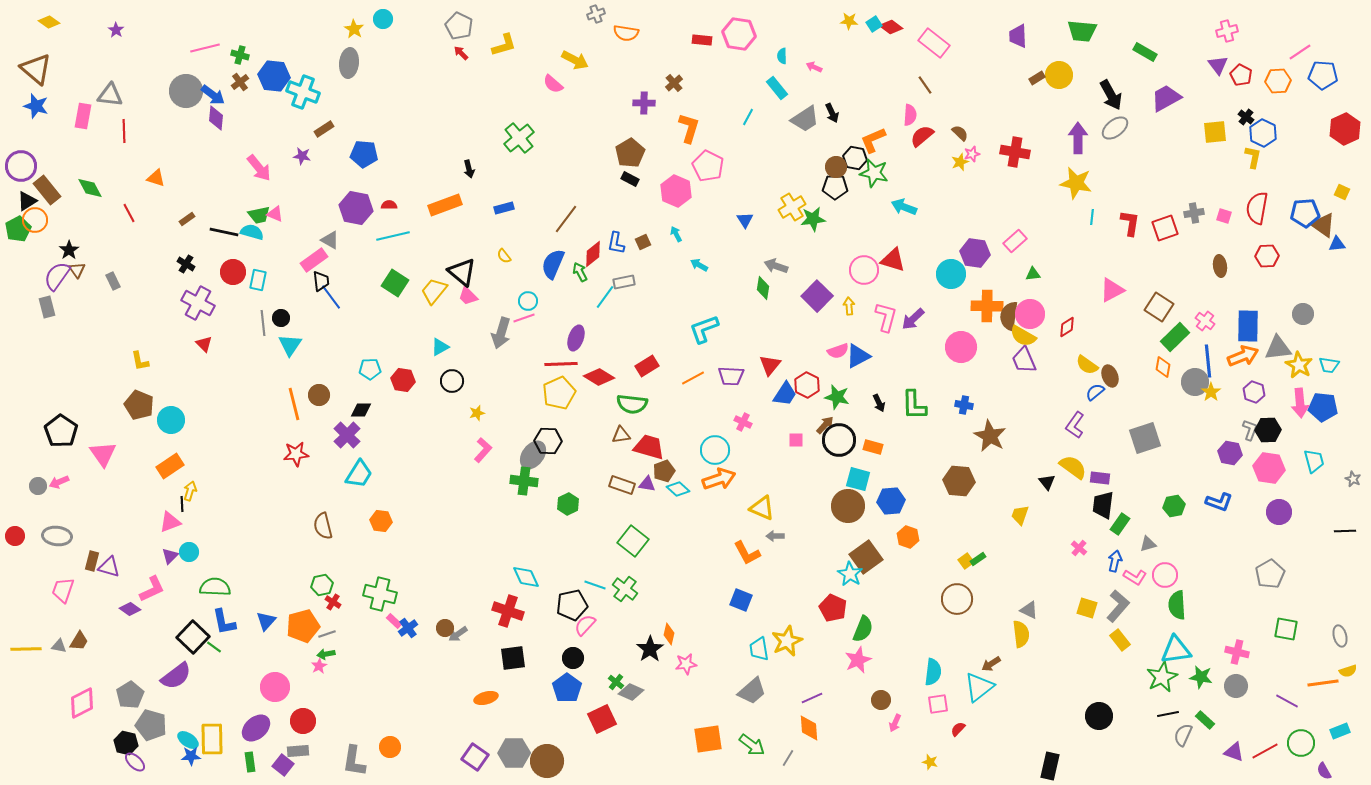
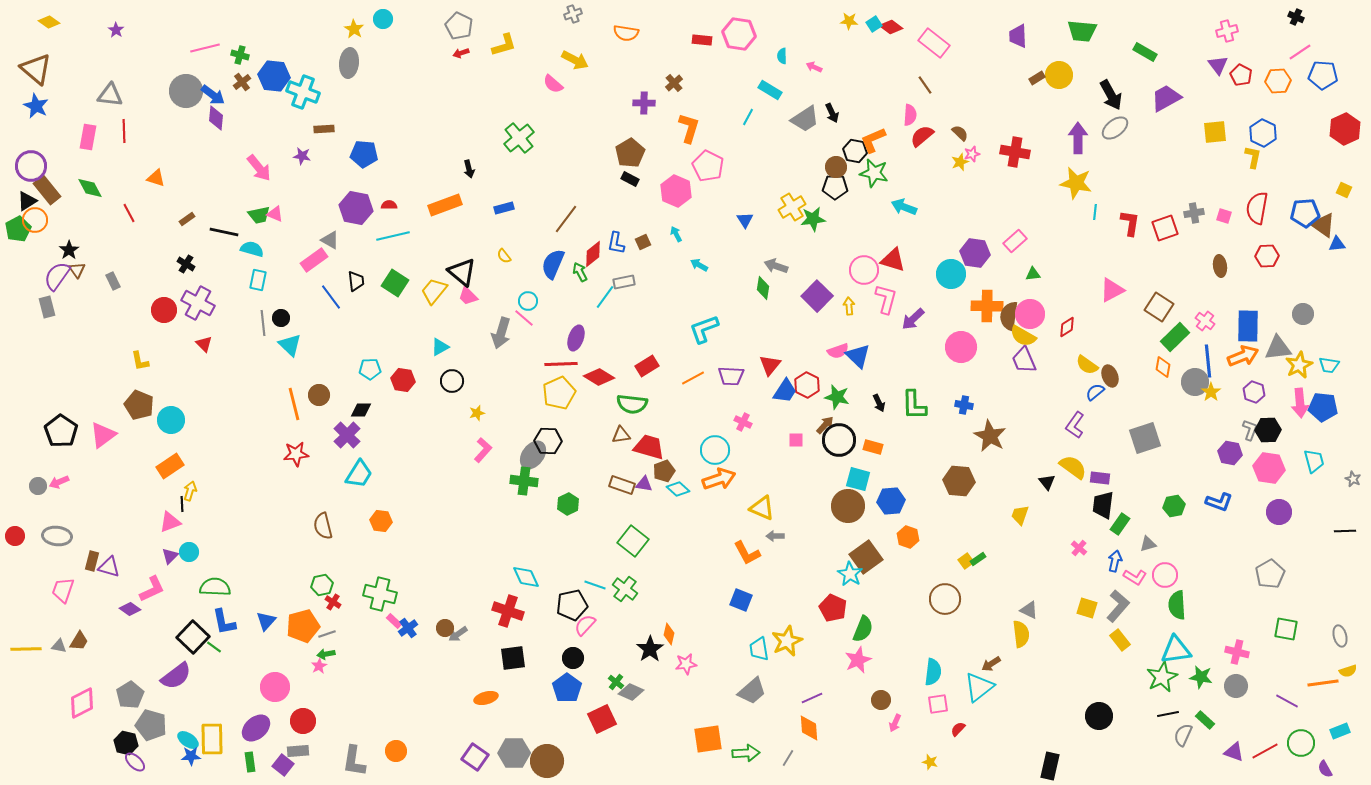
gray cross at (596, 14): moved 23 px left
red arrow at (461, 53): rotated 63 degrees counterclockwise
brown cross at (240, 82): moved 2 px right
cyan rectangle at (777, 88): moved 7 px left, 2 px down; rotated 20 degrees counterclockwise
blue star at (36, 106): rotated 10 degrees clockwise
pink rectangle at (83, 116): moved 5 px right, 21 px down
black cross at (1246, 117): moved 50 px right, 100 px up; rotated 14 degrees counterclockwise
brown rectangle at (324, 129): rotated 30 degrees clockwise
black hexagon at (855, 158): moved 7 px up
purple circle at (21, 166): moved 10 px right
yellow square at (1342, 192): moved 2 px right, 2 px up
cyan line at (1092, 217): moved 3 px right, 5 px up
cyan semicircle at (252, 232): moved 17 px down
red circle at (233, 272): moved 69 px left, 38 px down
black trapezoid at (321, 281): moved 35 px right
pink L-shape at (886, 317): moved 18 px up
pink line at (524, 318): rotated 60 degrees clockwise
cyan triangle at (290, 345): rotated 20 degrees counterclockwise
blue triangle at (858, 356): rotated 48 degrees counterclockwise
yellow star at (1299, 365): rotated 16 degrees clockwise
blue trapezoid at (785, 394): moved 3 px up
pink triangle at (103, 454): moved 19 px up; rotated 28 degrees clockwise
purple triangle at (647, 484): moved 3 px left
brown circle at (957, 599): moved 12 px left
green arrow at (752, 745): moved 6 px left, 8 px down; rotated 40 degrees counterclockwise
orange circle at (390, 747): moved 6 px right, 4 px down
purple semicircle at (1324, 771): moved 1 px right, 2 px up
